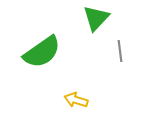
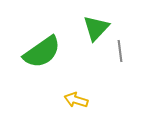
green triangle: moved 10 px down
